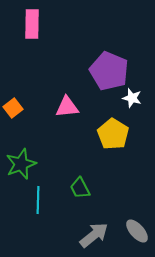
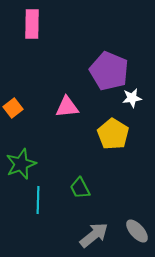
white star: rotated 24 degrees counterclockwise
